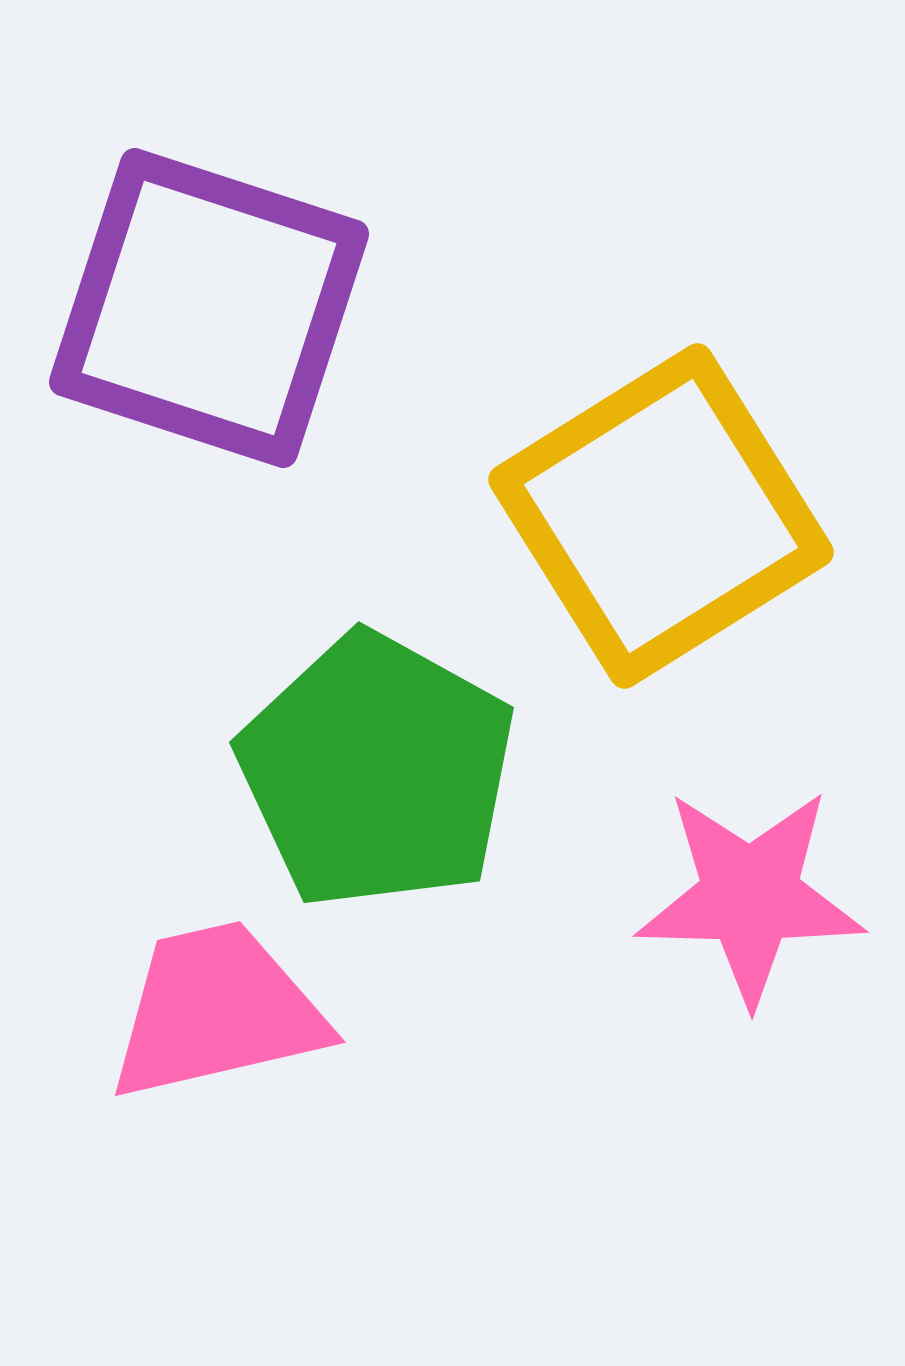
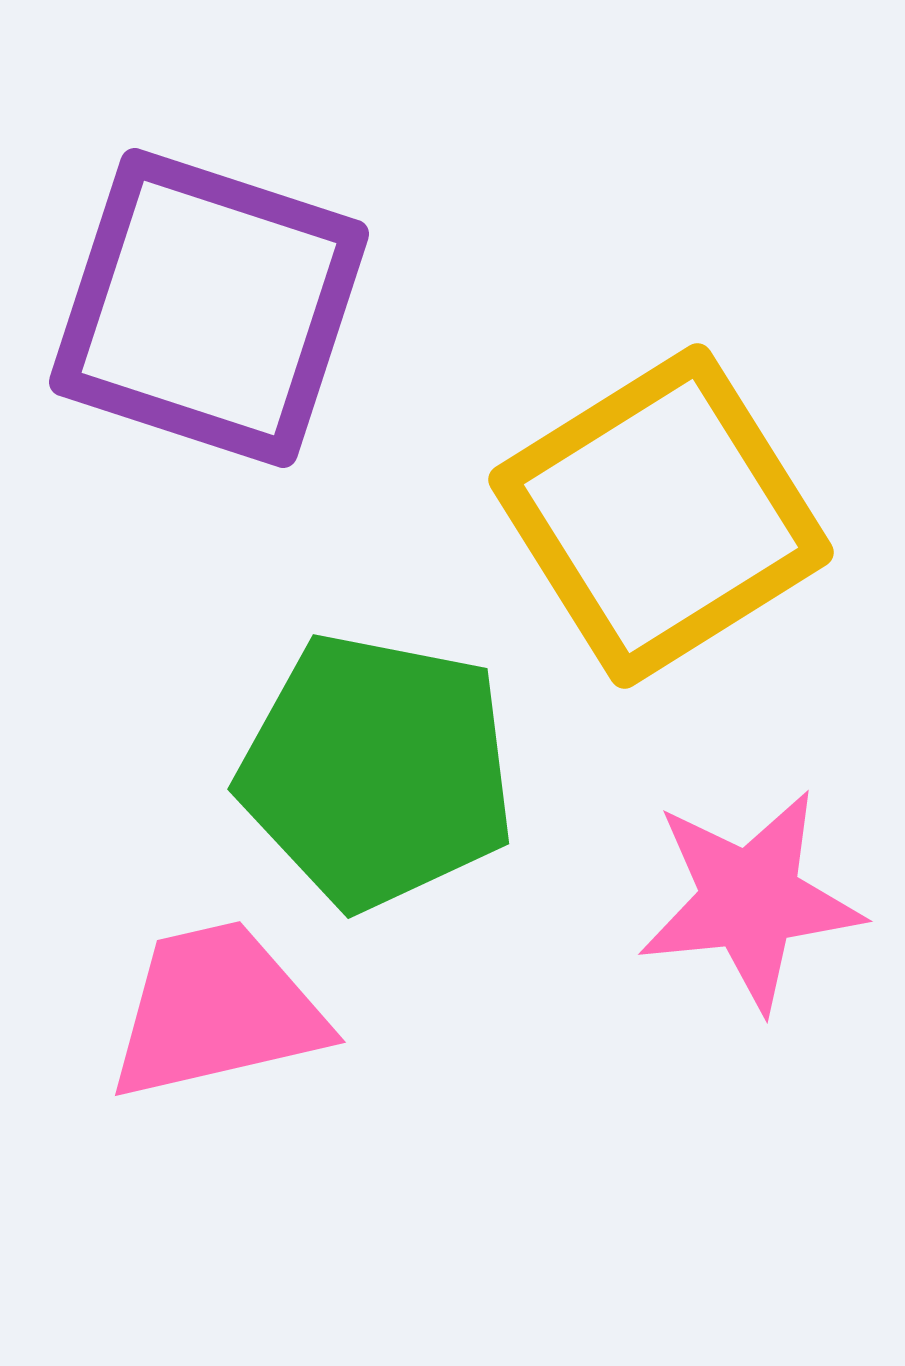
green pentagon: rotated 18 degrees counterclockwise
pink star: moved 4 px down; rotated 7 degrees counterclockwise
